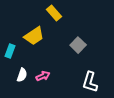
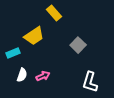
cyan rectangle: moved 3 px right, 2 px down; rotated 48 degrees clockwise
